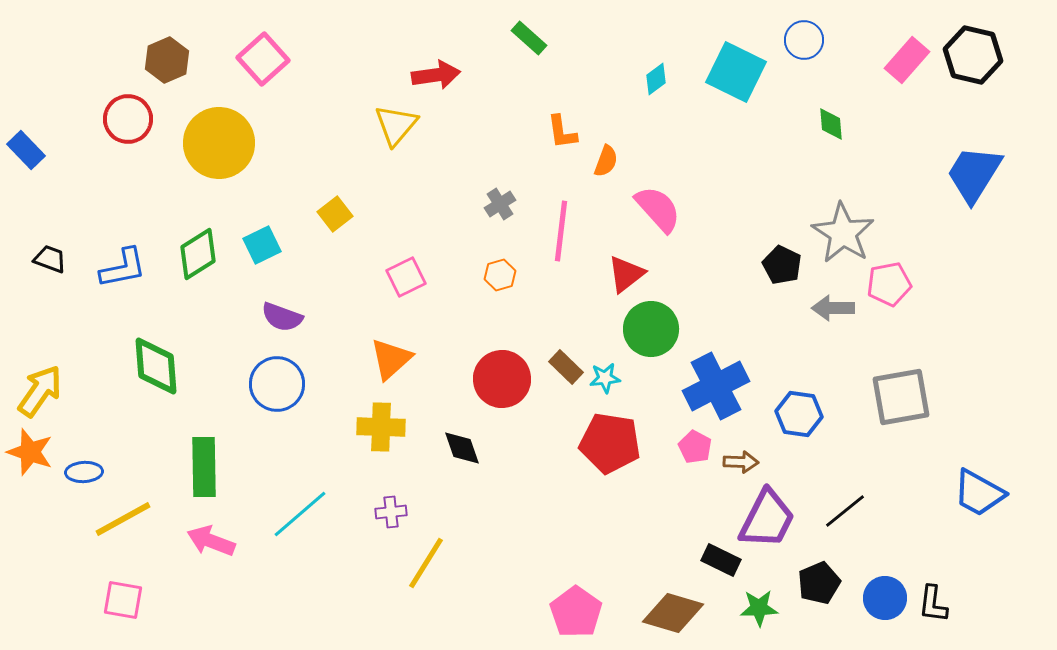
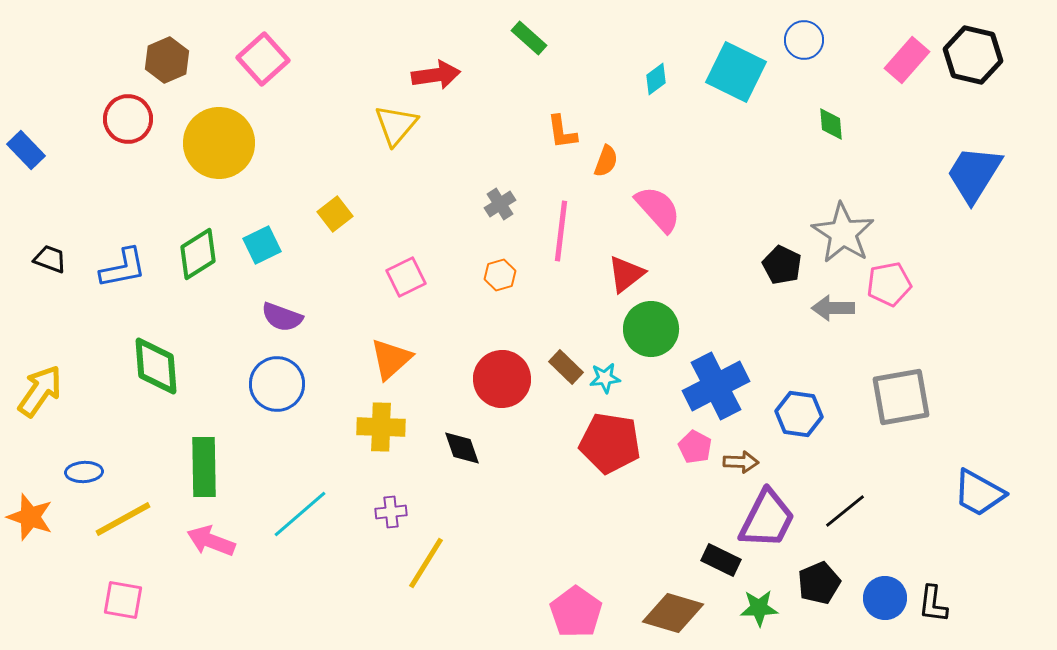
orange star at (30, 452): moved 65 px down
